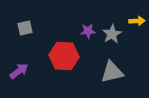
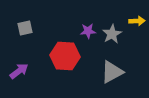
red hexagon: moved 1 px right
gray triangle: rotated 15 degrees counterclockwise
